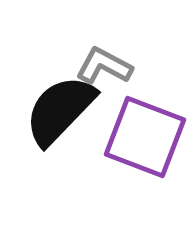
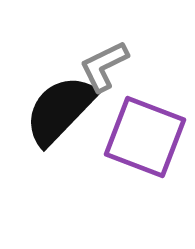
gray L-shape: rotated 54 degrees counterclockwise
